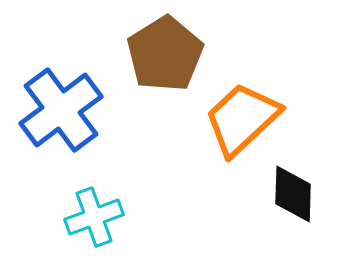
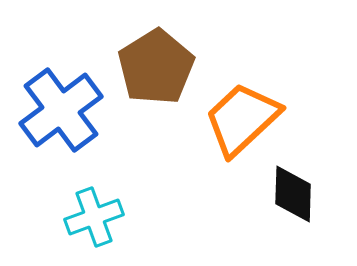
brown pentagon: moved 9 px left, 13 px down
